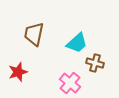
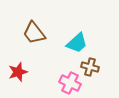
brown trapezoid: moved 1 px up; rotated 50 degrees counterclockwise
brown cross: moved 5 px left, 4 px down
pink cross: rotated 15 degrees counterclockwise
